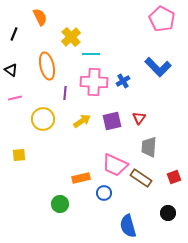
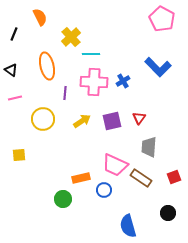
blue circle: moved 3 px up
green circle: moved 3 px right, 5 px up
